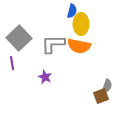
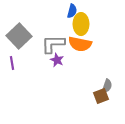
gray square: moved 2 px up
orange semicircle: moved 1 px right, 2 px up
purple star: moved 12 px right, 17 px up
